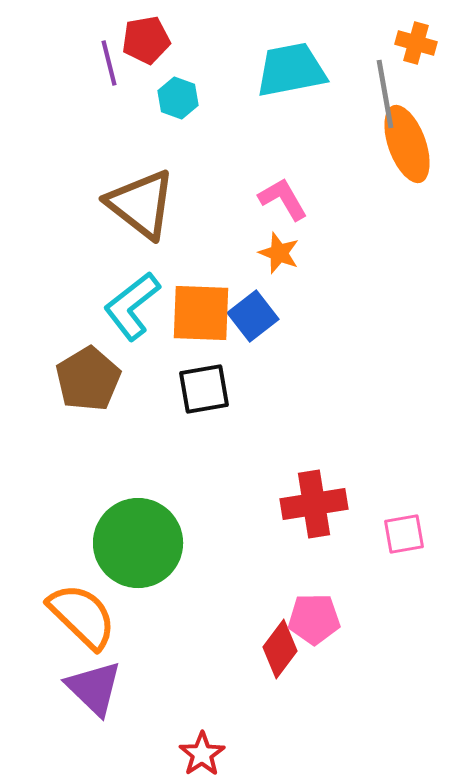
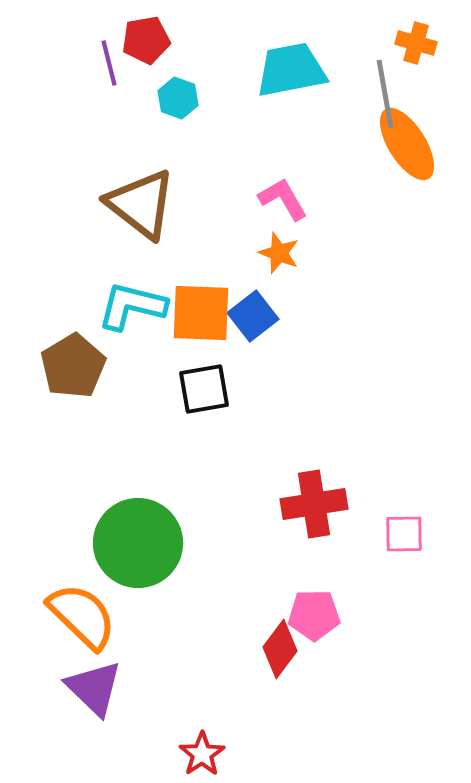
orange ellipse: rotated 12 degrees counterclockwise
cyan L-shape: rotated 52 degrees clockwise
brown pentagon: moved 15 px left, 13 px up
pink square: rotated 9 degrees clockwise
pink pentagon: moved 4 px up
